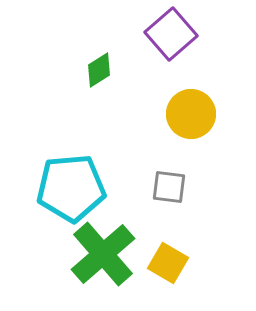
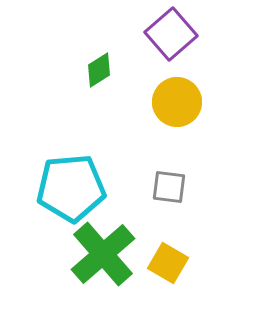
yellow circle: moved 14 px left, 12 px up
